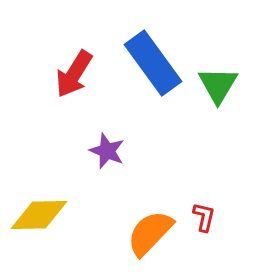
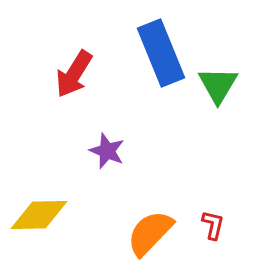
blue rectangle: moved 8 px right, 10 px up; rotated 14 degrees clockwise
red L-shape: moved 9 px right, 8 px down
